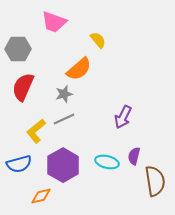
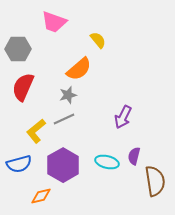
gray star: moved 4 px right, 1 px down
